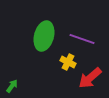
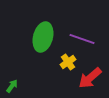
green ellipse: moved 1 px left, 1 px down
yellow cross: rotated 28 degrees clockwise
